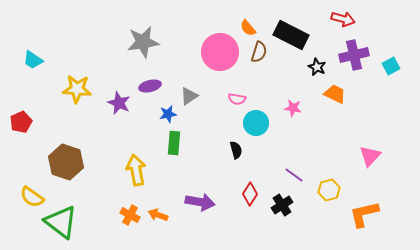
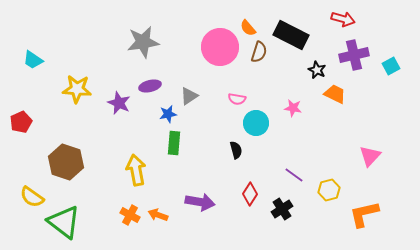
pink circle: moved 5 px up
black star: moved 3 px down
black cross: moved 4 px down
green triangle: moved 3 px right
